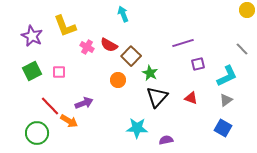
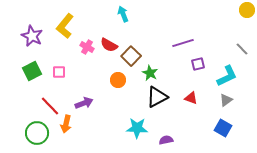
yellow L-shape: rotated 60 degrees clockwise
black triangle: rotated 20 degrees clockwise
orange arrow: moved 3 px left, 3 px down; rotated 72 degrees clockwise
